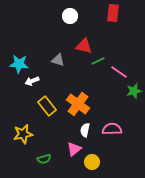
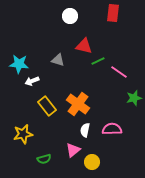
green star: moved 7 px down
pink triangle: moved 1 px left, 1 px down
